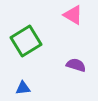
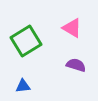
pink triangle: moved 1 px left, 13 px down
blue triangle: moved 2 px up
